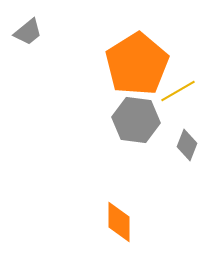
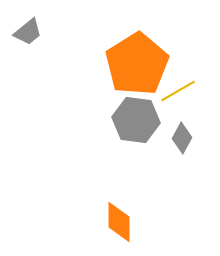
gray diamond: moved 5 px left, 7 px up; rotated 8 degrees clockwise
